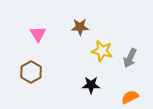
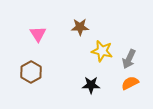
gray arrow: moved 1 px left, 1 px down
orange semicircle: moved 14 px up
